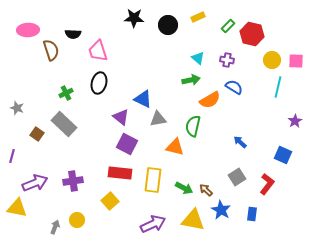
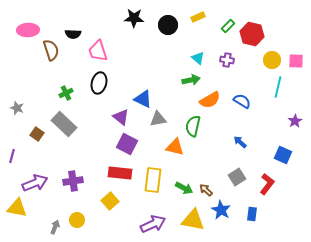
blue semicircle at (234, 87): moved 8 px right, 14 px down
